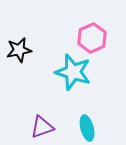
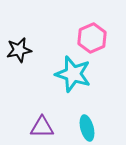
cyan star: moved 2 px down
purple triangle: rotated 20 degrees clockwise
